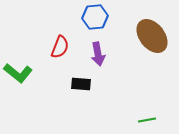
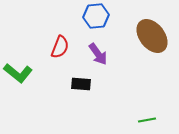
blue hexagon: moved 1 px right, 1 px up
purple arrow: rotated 25 degrees counterclockwise
